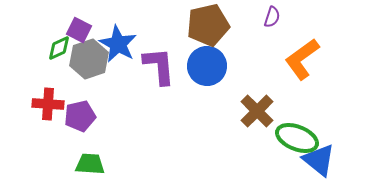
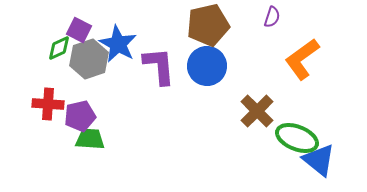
green trapezoid: moved 25 px up
